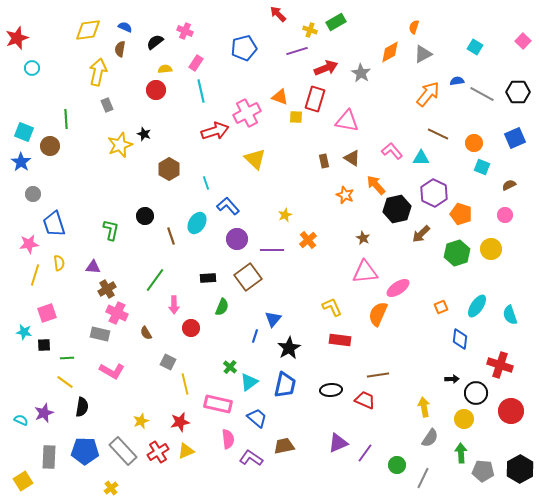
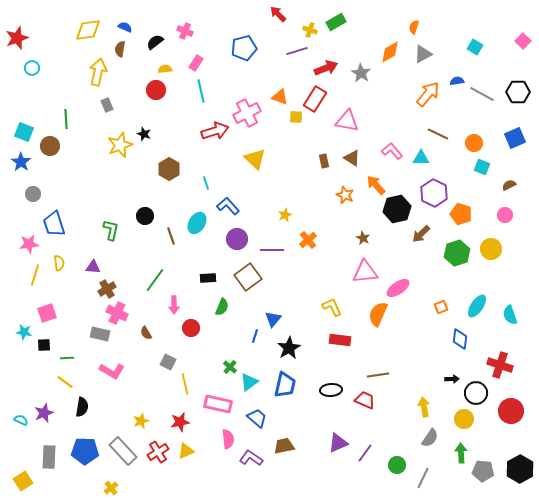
red rectangle at (315, 99): rotated 15 degrees clockwise
